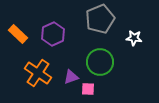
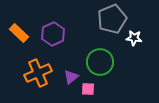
gray pentagon: moved 12 px right
orange rectangle: moved 1 px right, 1 px up
orange cross: rotated 32 degrees clockwise
purple triangle: rotated 21 degrees counterclockwise
